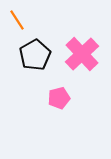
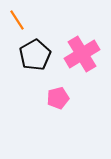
pink cross: rotated 12 degrees clockwise
pink pentagon: moved 1 px left
